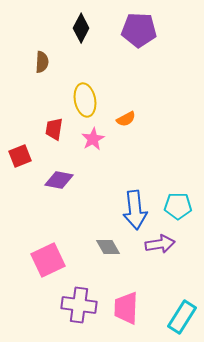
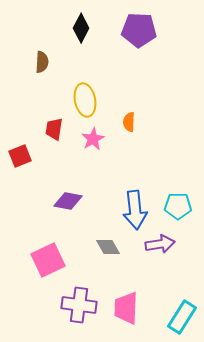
orange semicircle: moved 3 px right, 3 px down; rotated 120 degrees clockwise
purple diamond: moved 9 px right, 21 px down
